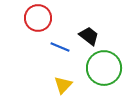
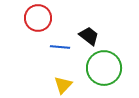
blue line: rotated 18 degrees counterclockwise
